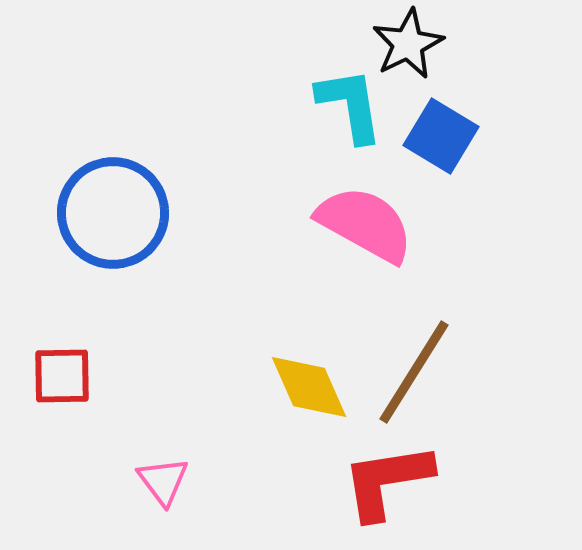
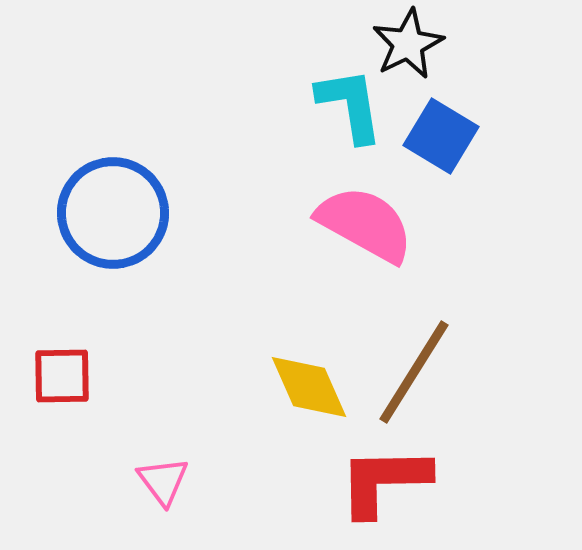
red L-shape: moved 3 px left; rotated 8 degrees clockwise
